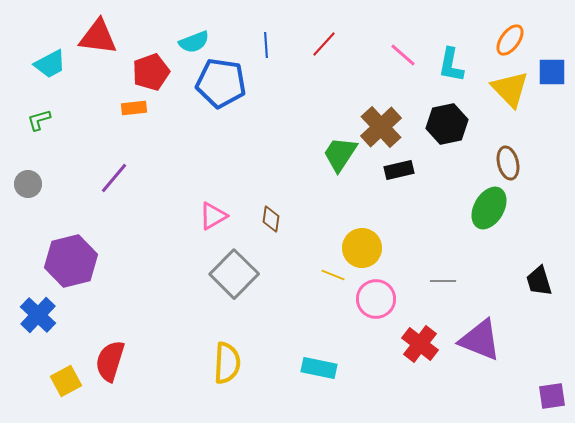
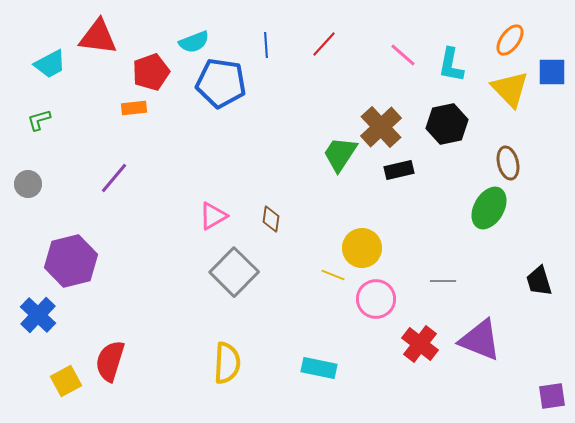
gray square: moved 2 px up
